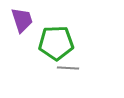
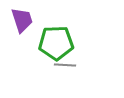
gray line: moved 3 px left, 3 px up
